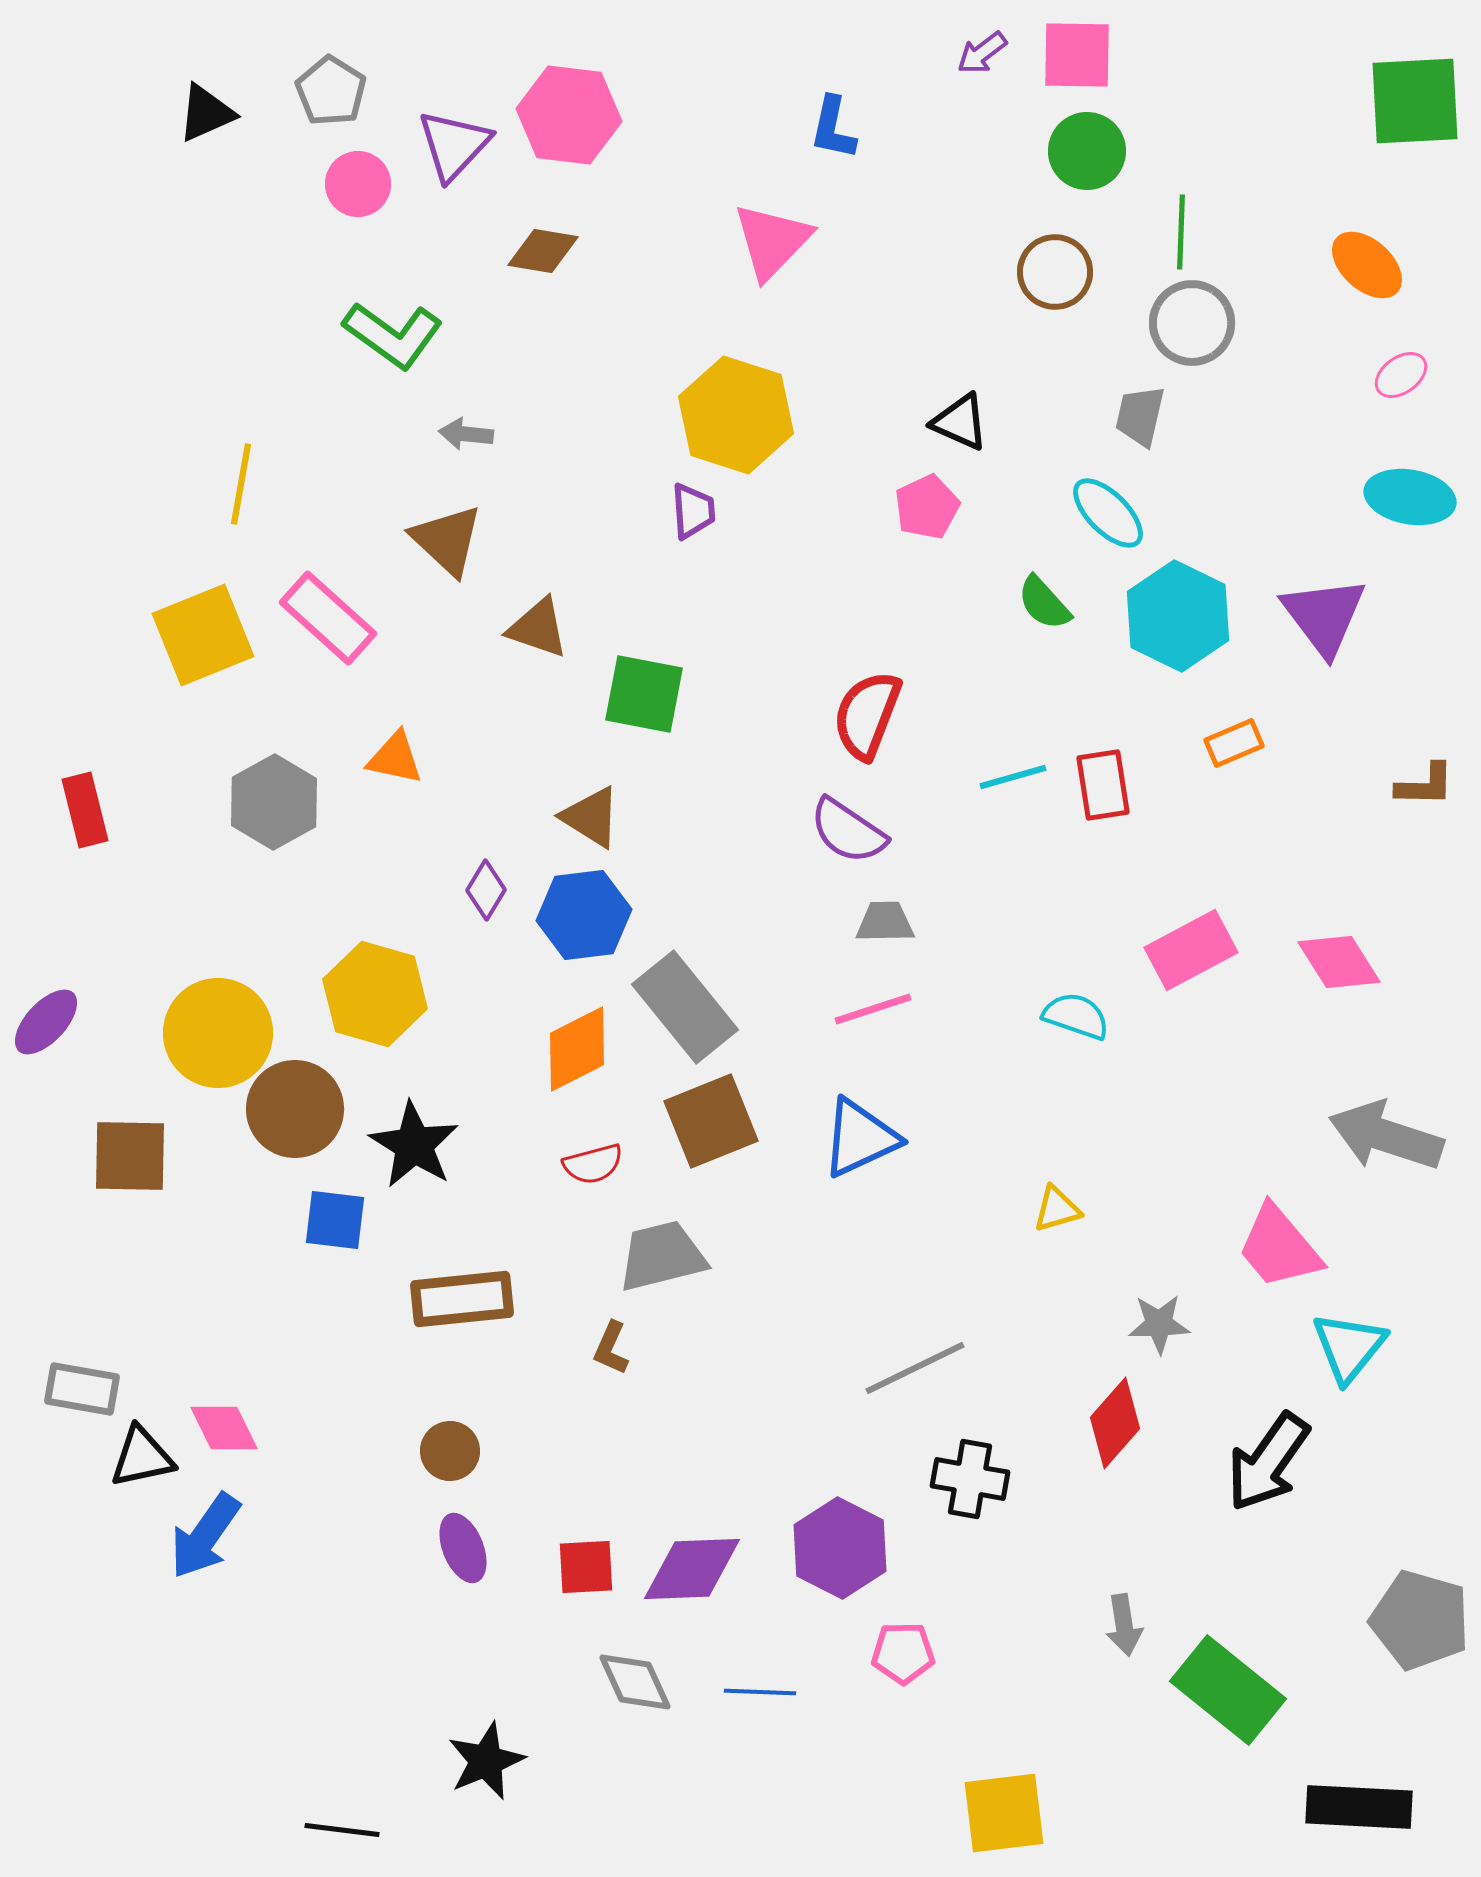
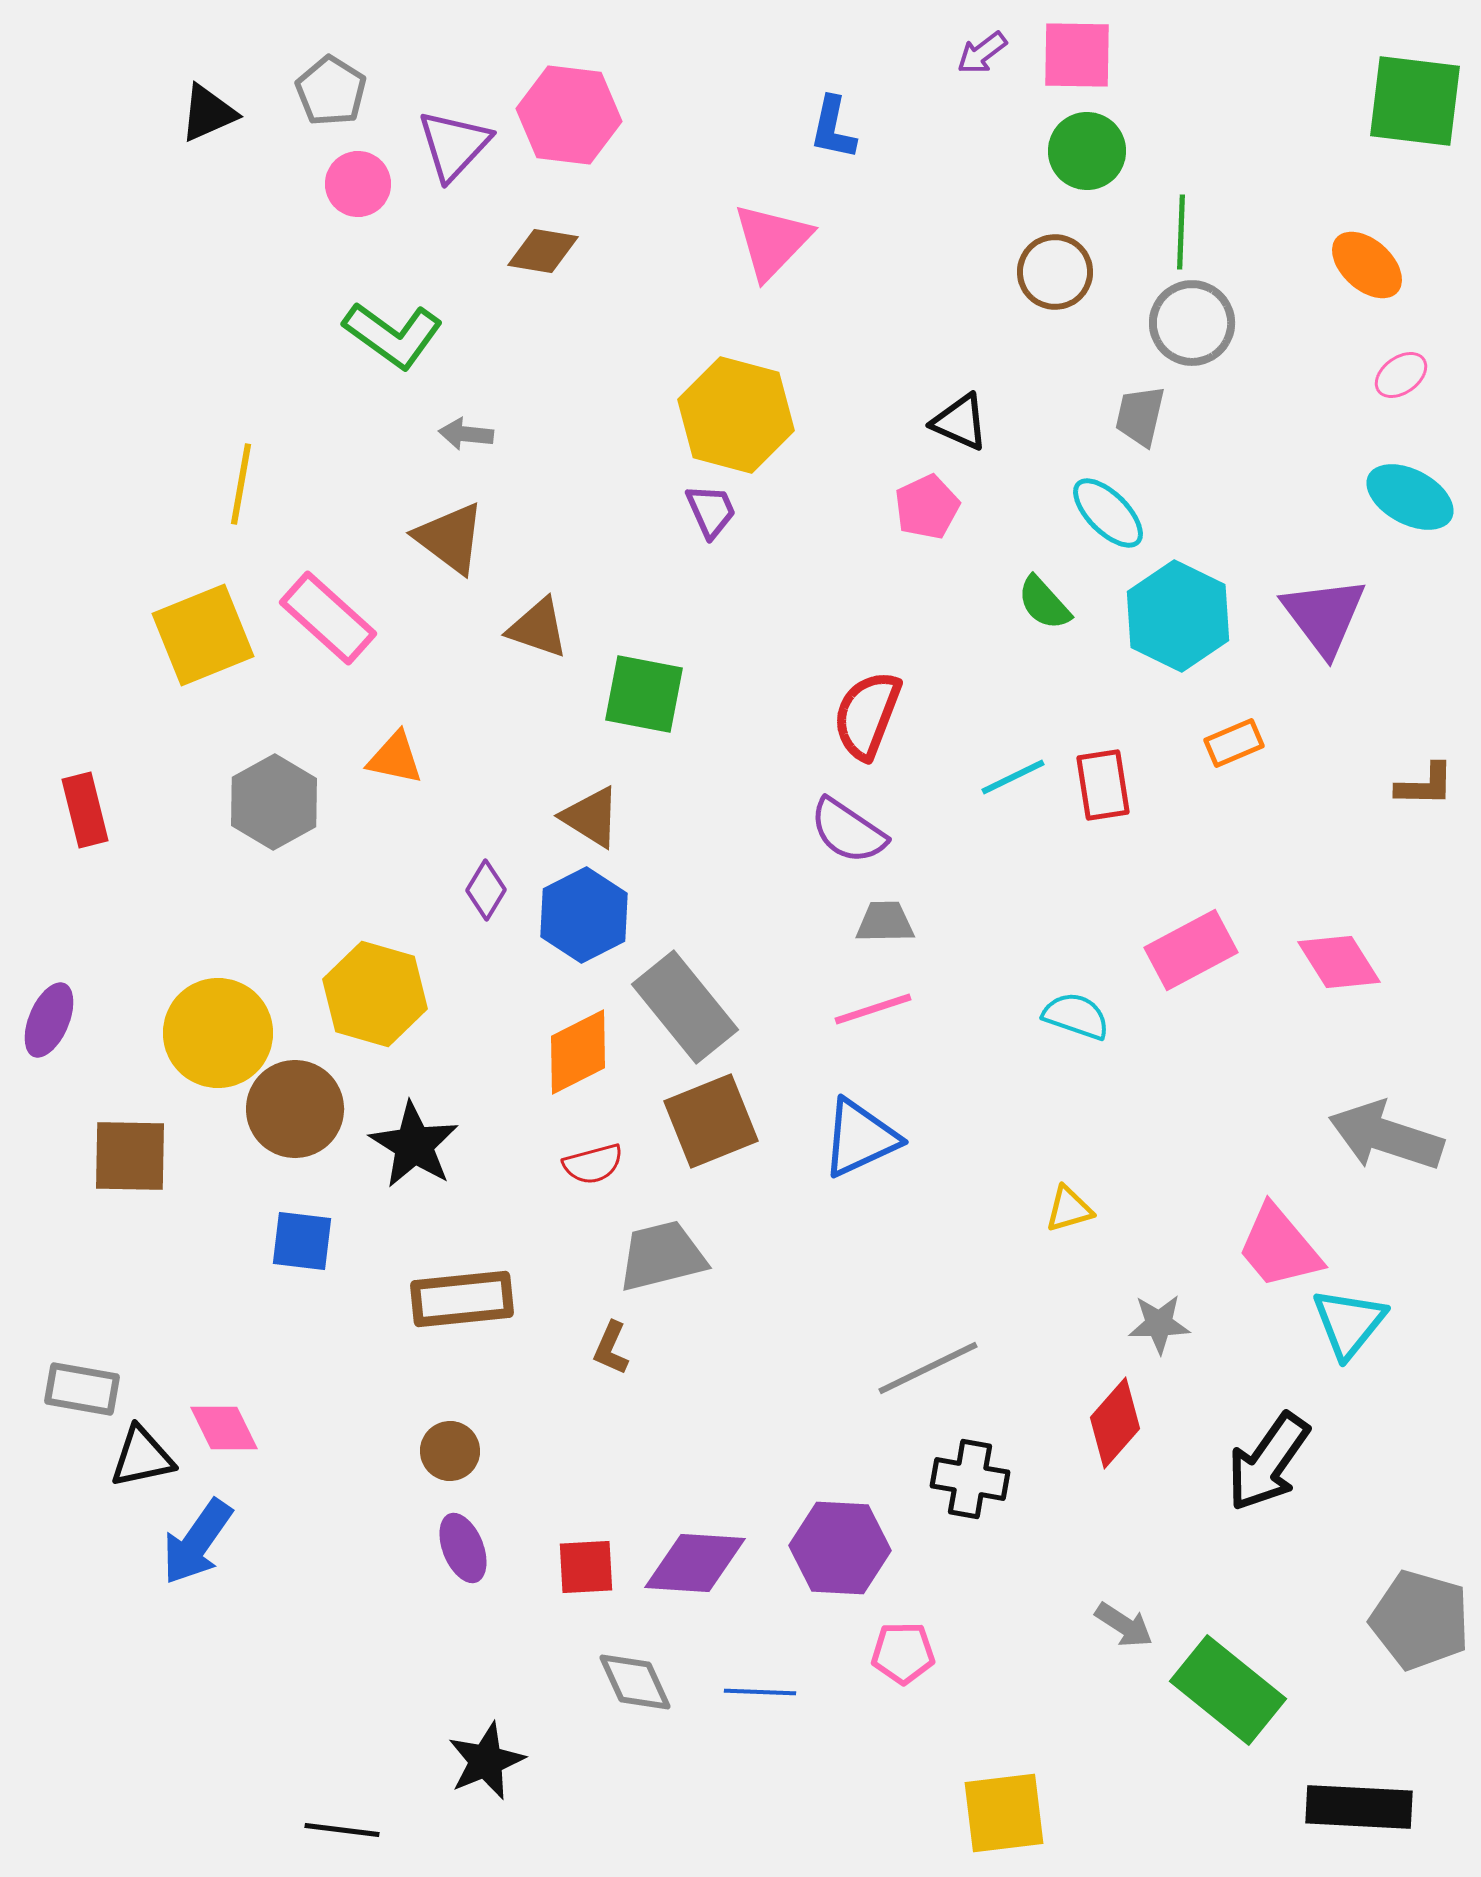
green square at (1415, 101): rotated 10 degrees clockwise
black triangle at (206, 113): moved 2 px right
yellow hexagon at (736, 415): rotated 3 degrees counterclockwise
cyan ellipse at (1410, 497): rotated 18 degrees clockwise
purple trapezoid at (693, 511): moved 18 px right; rotated 20 degrees counterclockwise
brown triangle at (447, 540): moved 3 px right, 2 px up; rotated 6 degrees counterclockwise
cyan line at (1013, 777): rotated 10 degrees counterclockwise
blue hexagon at (584, 915): rotated 20 degrees counterclockwise
purple ellipse at (46, 1022): moved 3 px right, 2 px up; rotated 20 degrees counterclockwise
orange diamond at (577, 1049): moved 1 px right, 3 px down
yellow triangle at (1057, 1209): moved 12 px right
blue square at (335, 1220): moved 33 px left, 21 px down
cyan triangle at (1349, 1347): moved 24 px up
gray line at (915, 1368): moved 13 px right
blue arrow at (205, 1536): moved 8 px left, 6 px down
purple hexagon at (840, 1548): rotated 24 degrees counterclockwise
purple diamond at (692, 1569): moved 3 px right, 6 px up; rotated 6 degrees clockwise
gray arrow at (1124, 1625): rotated 48 degrees counterclockwise
